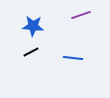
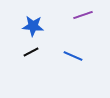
purple line: moved 2 px right
blue line: moved 2 px up; rotated 18 degrees clockwise
